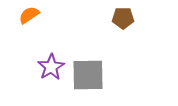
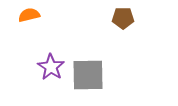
orange semicircle: rotated 20 degrees clockwise
purple star: rotated 8 degrees counterclockwise
